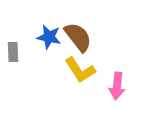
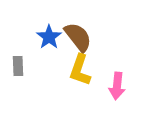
blue star: rotated 25 degrees clockwise
gray rectangle: moved 5 px right, 14 px down
yellow L-shape: rotated 52 degrees clockwise
